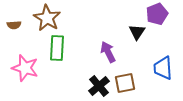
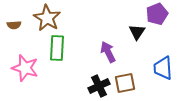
black cross: rotated 15 degrees clockwise
